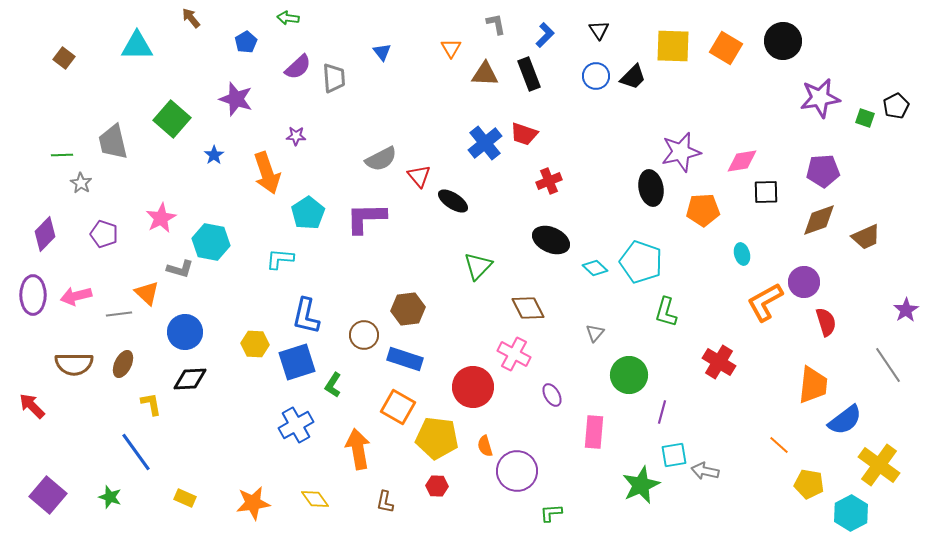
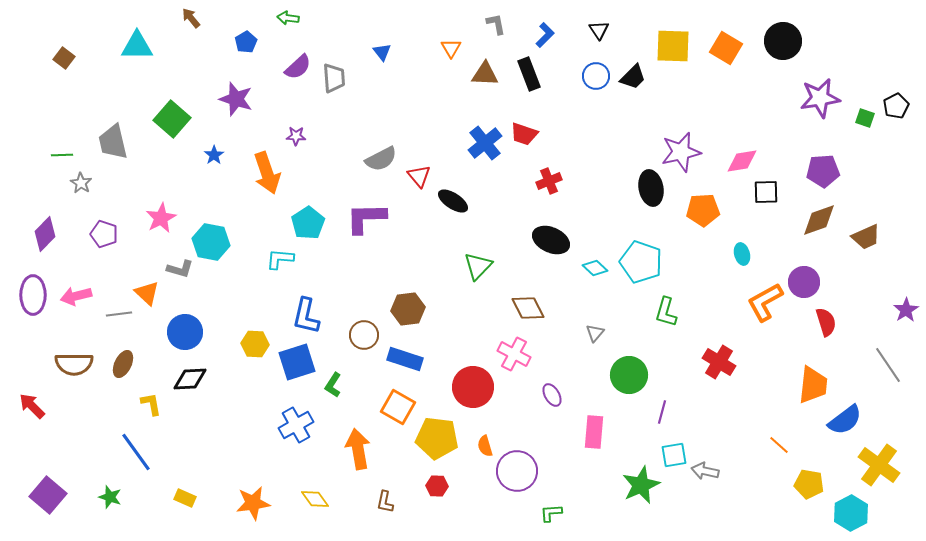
cyan pentagon at (308, 213): moved 10 px down
